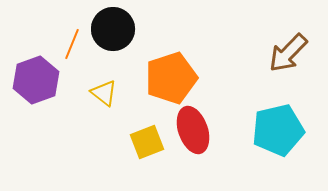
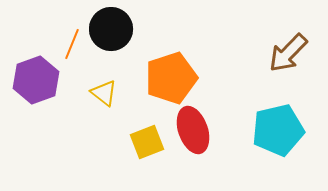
black circle: moved 2 px left
